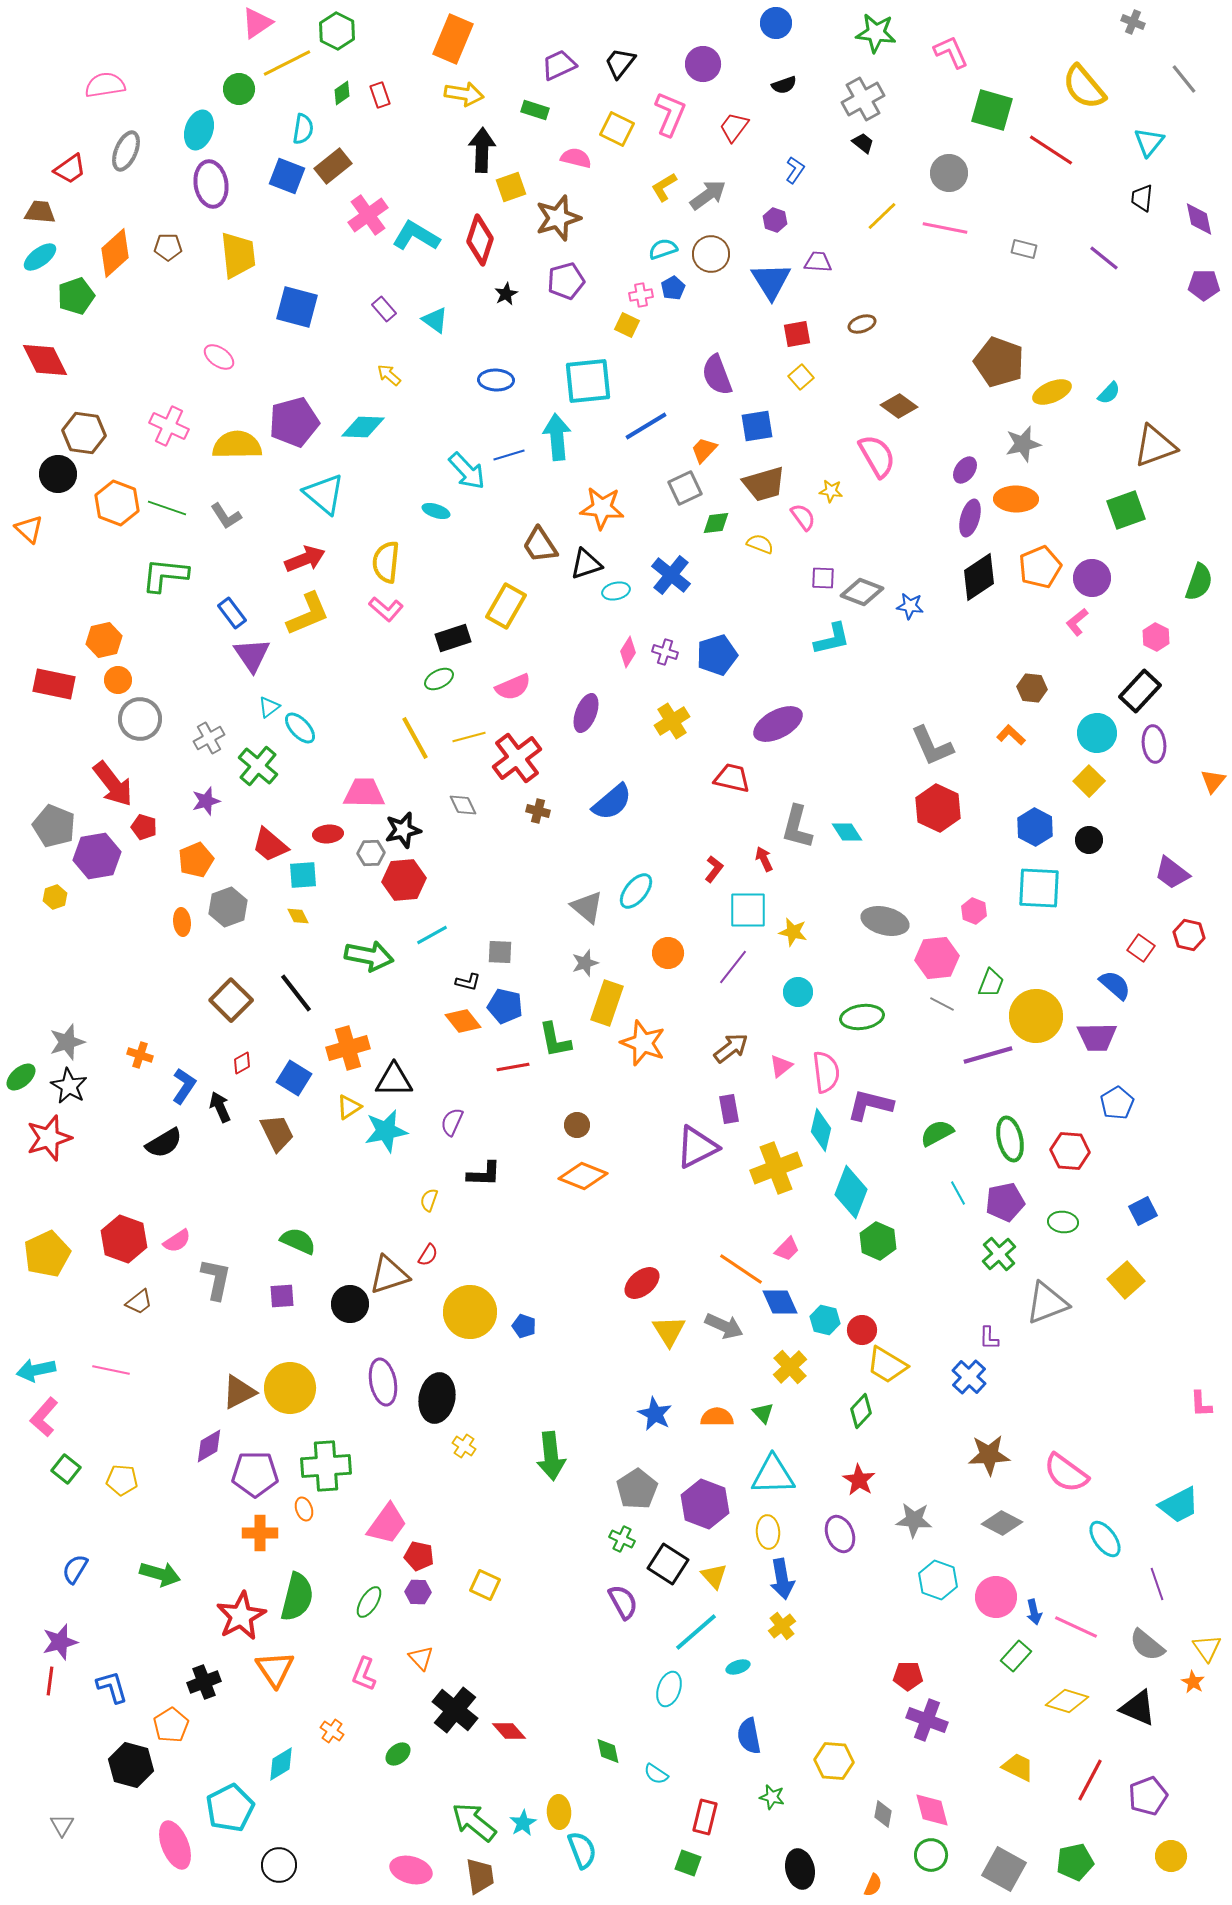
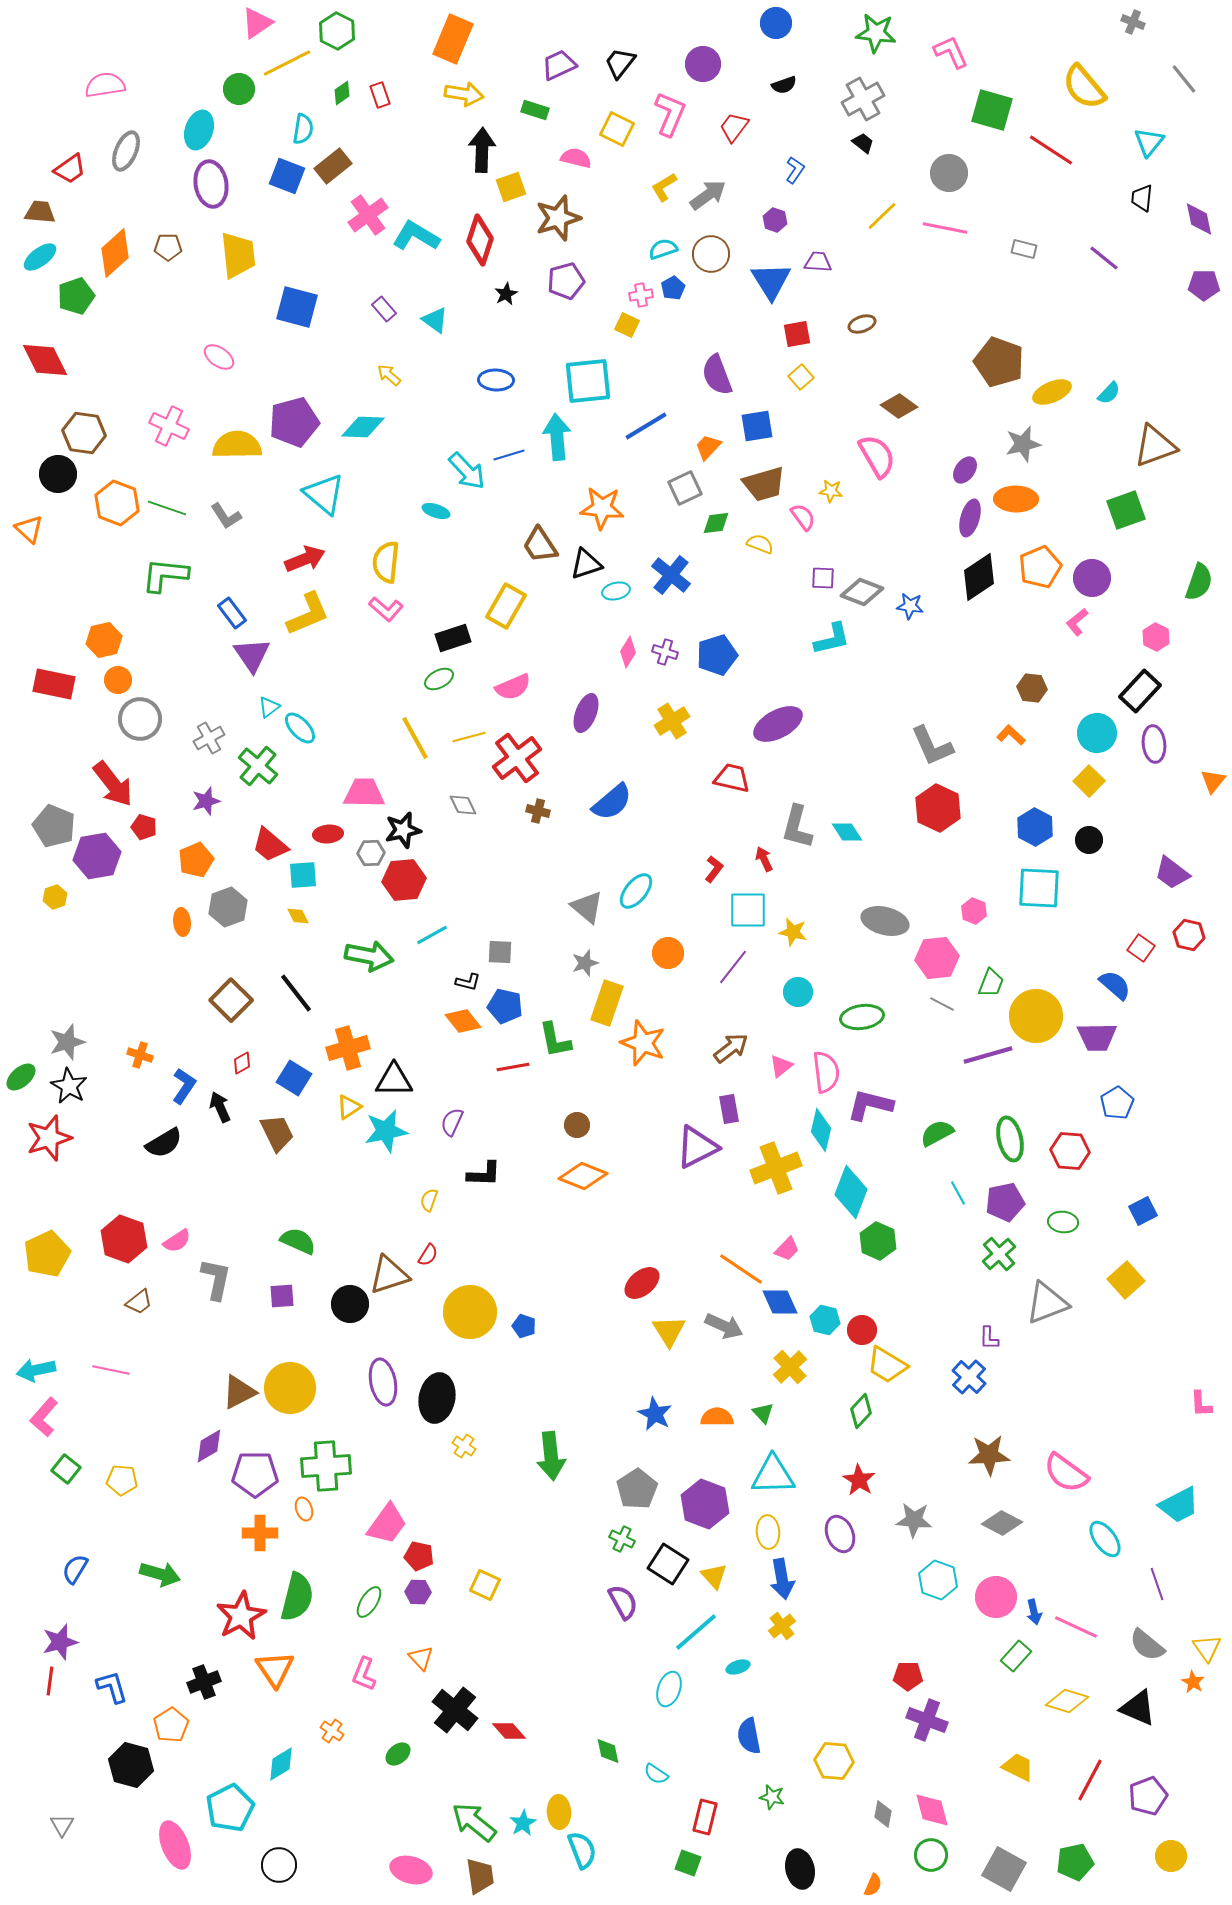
orange trapezoid at (704, 450): moved 4 px right, 3 px up
